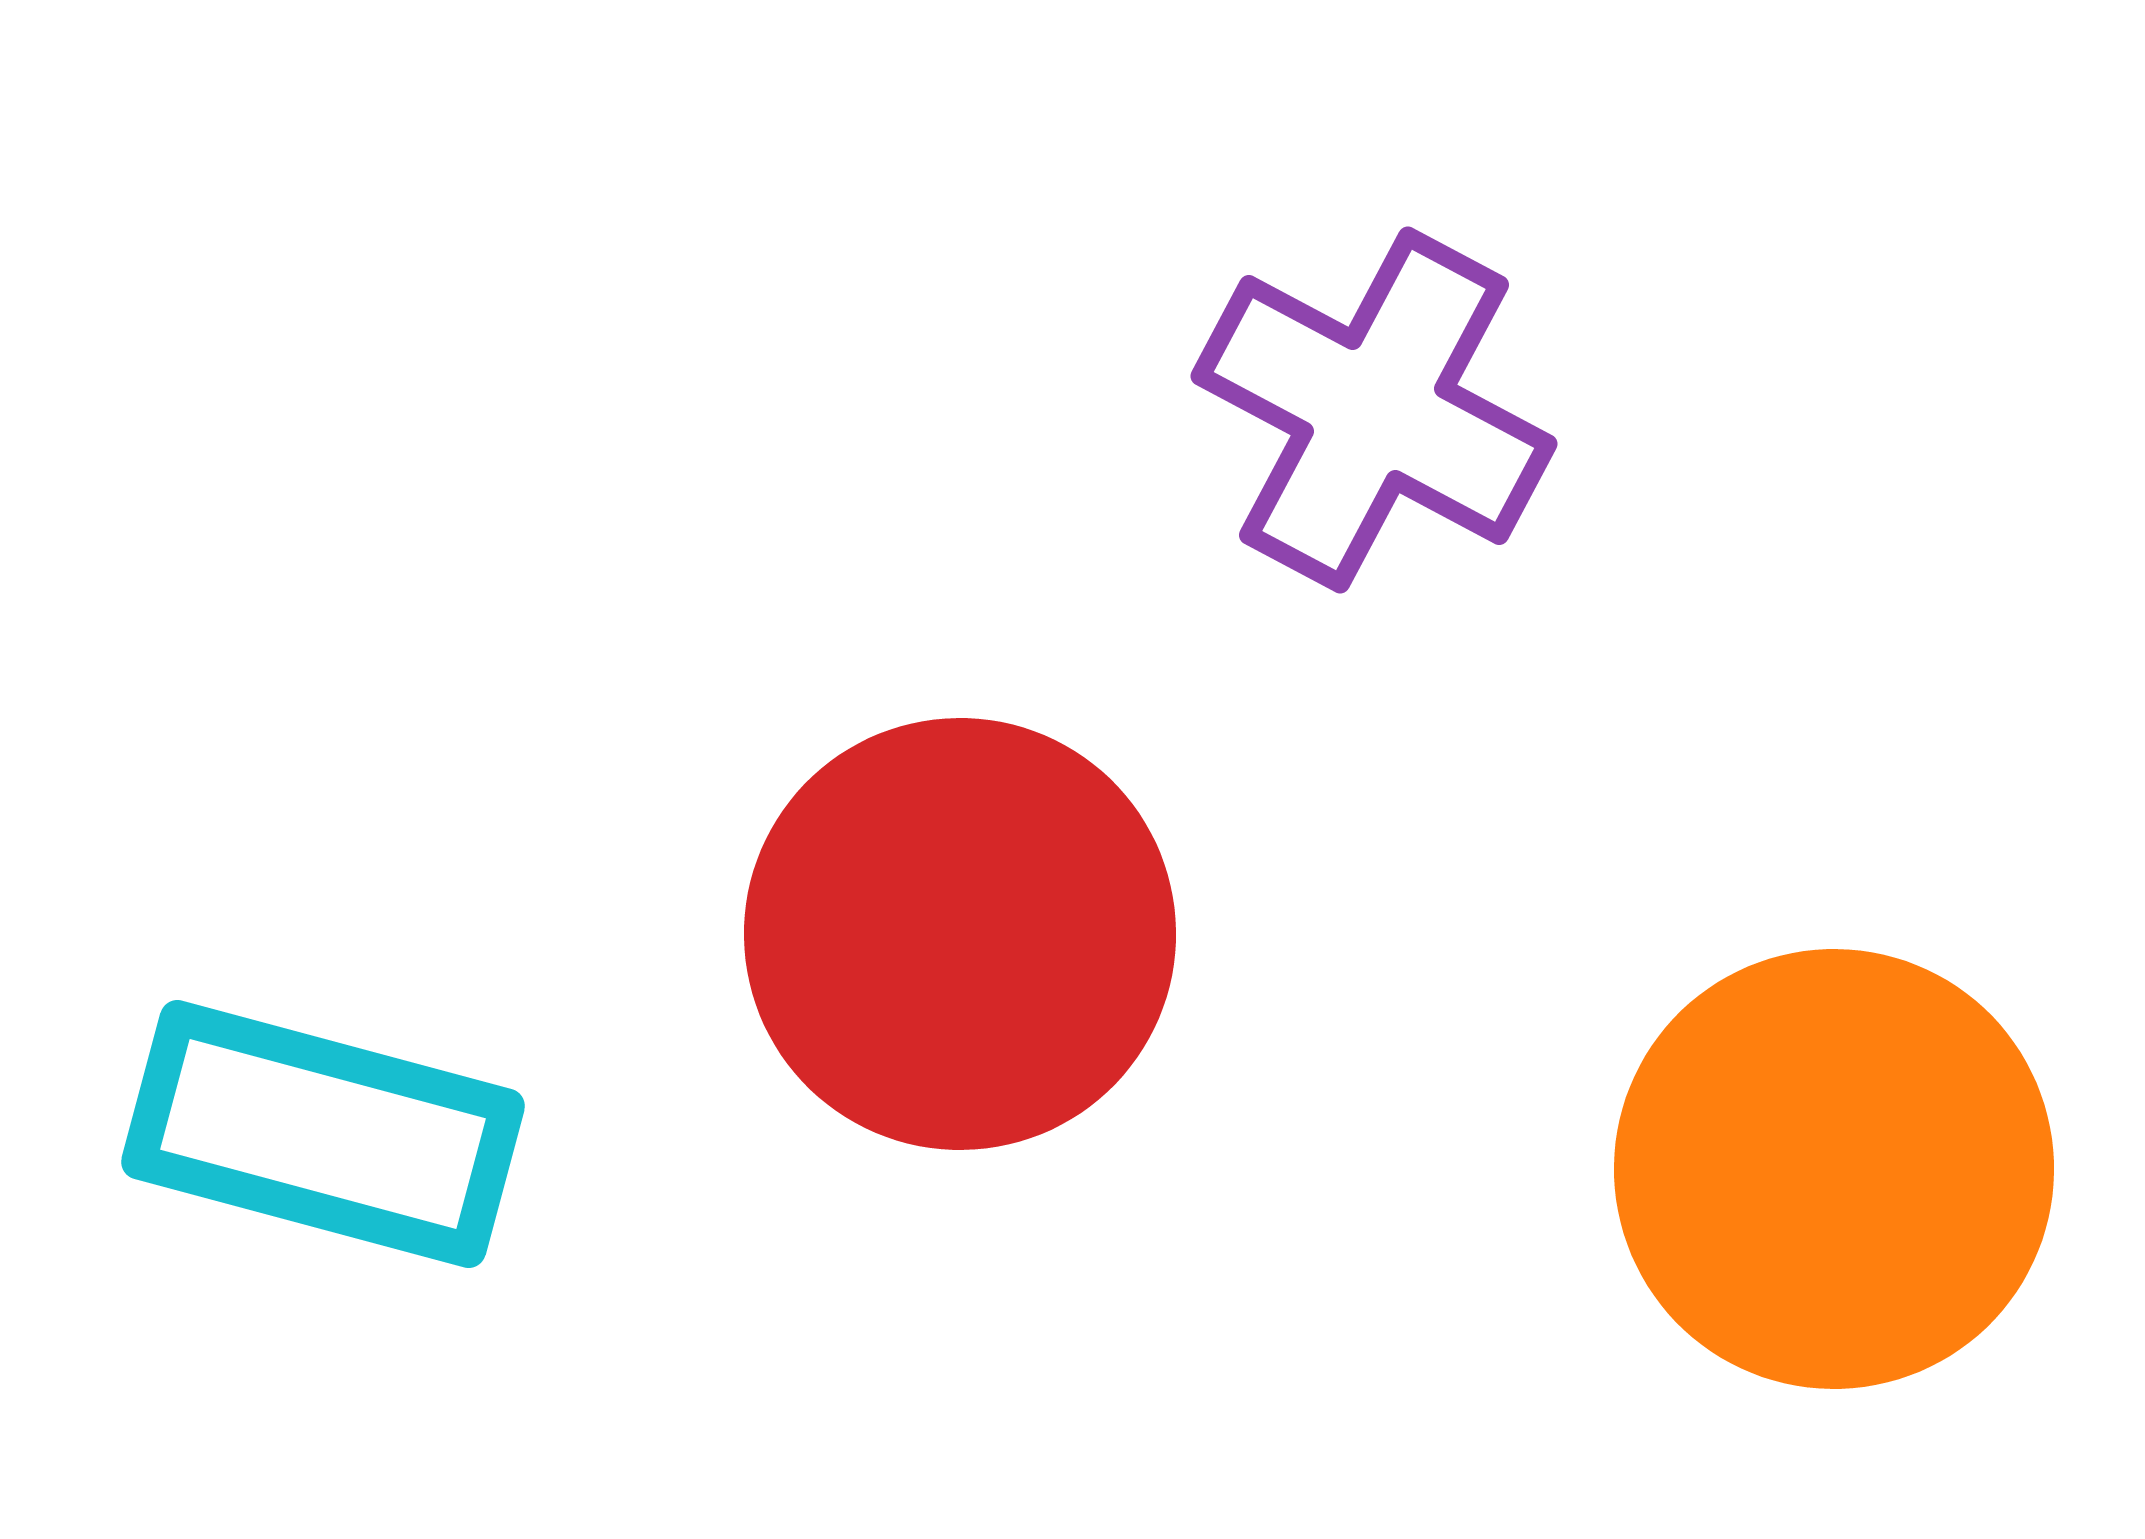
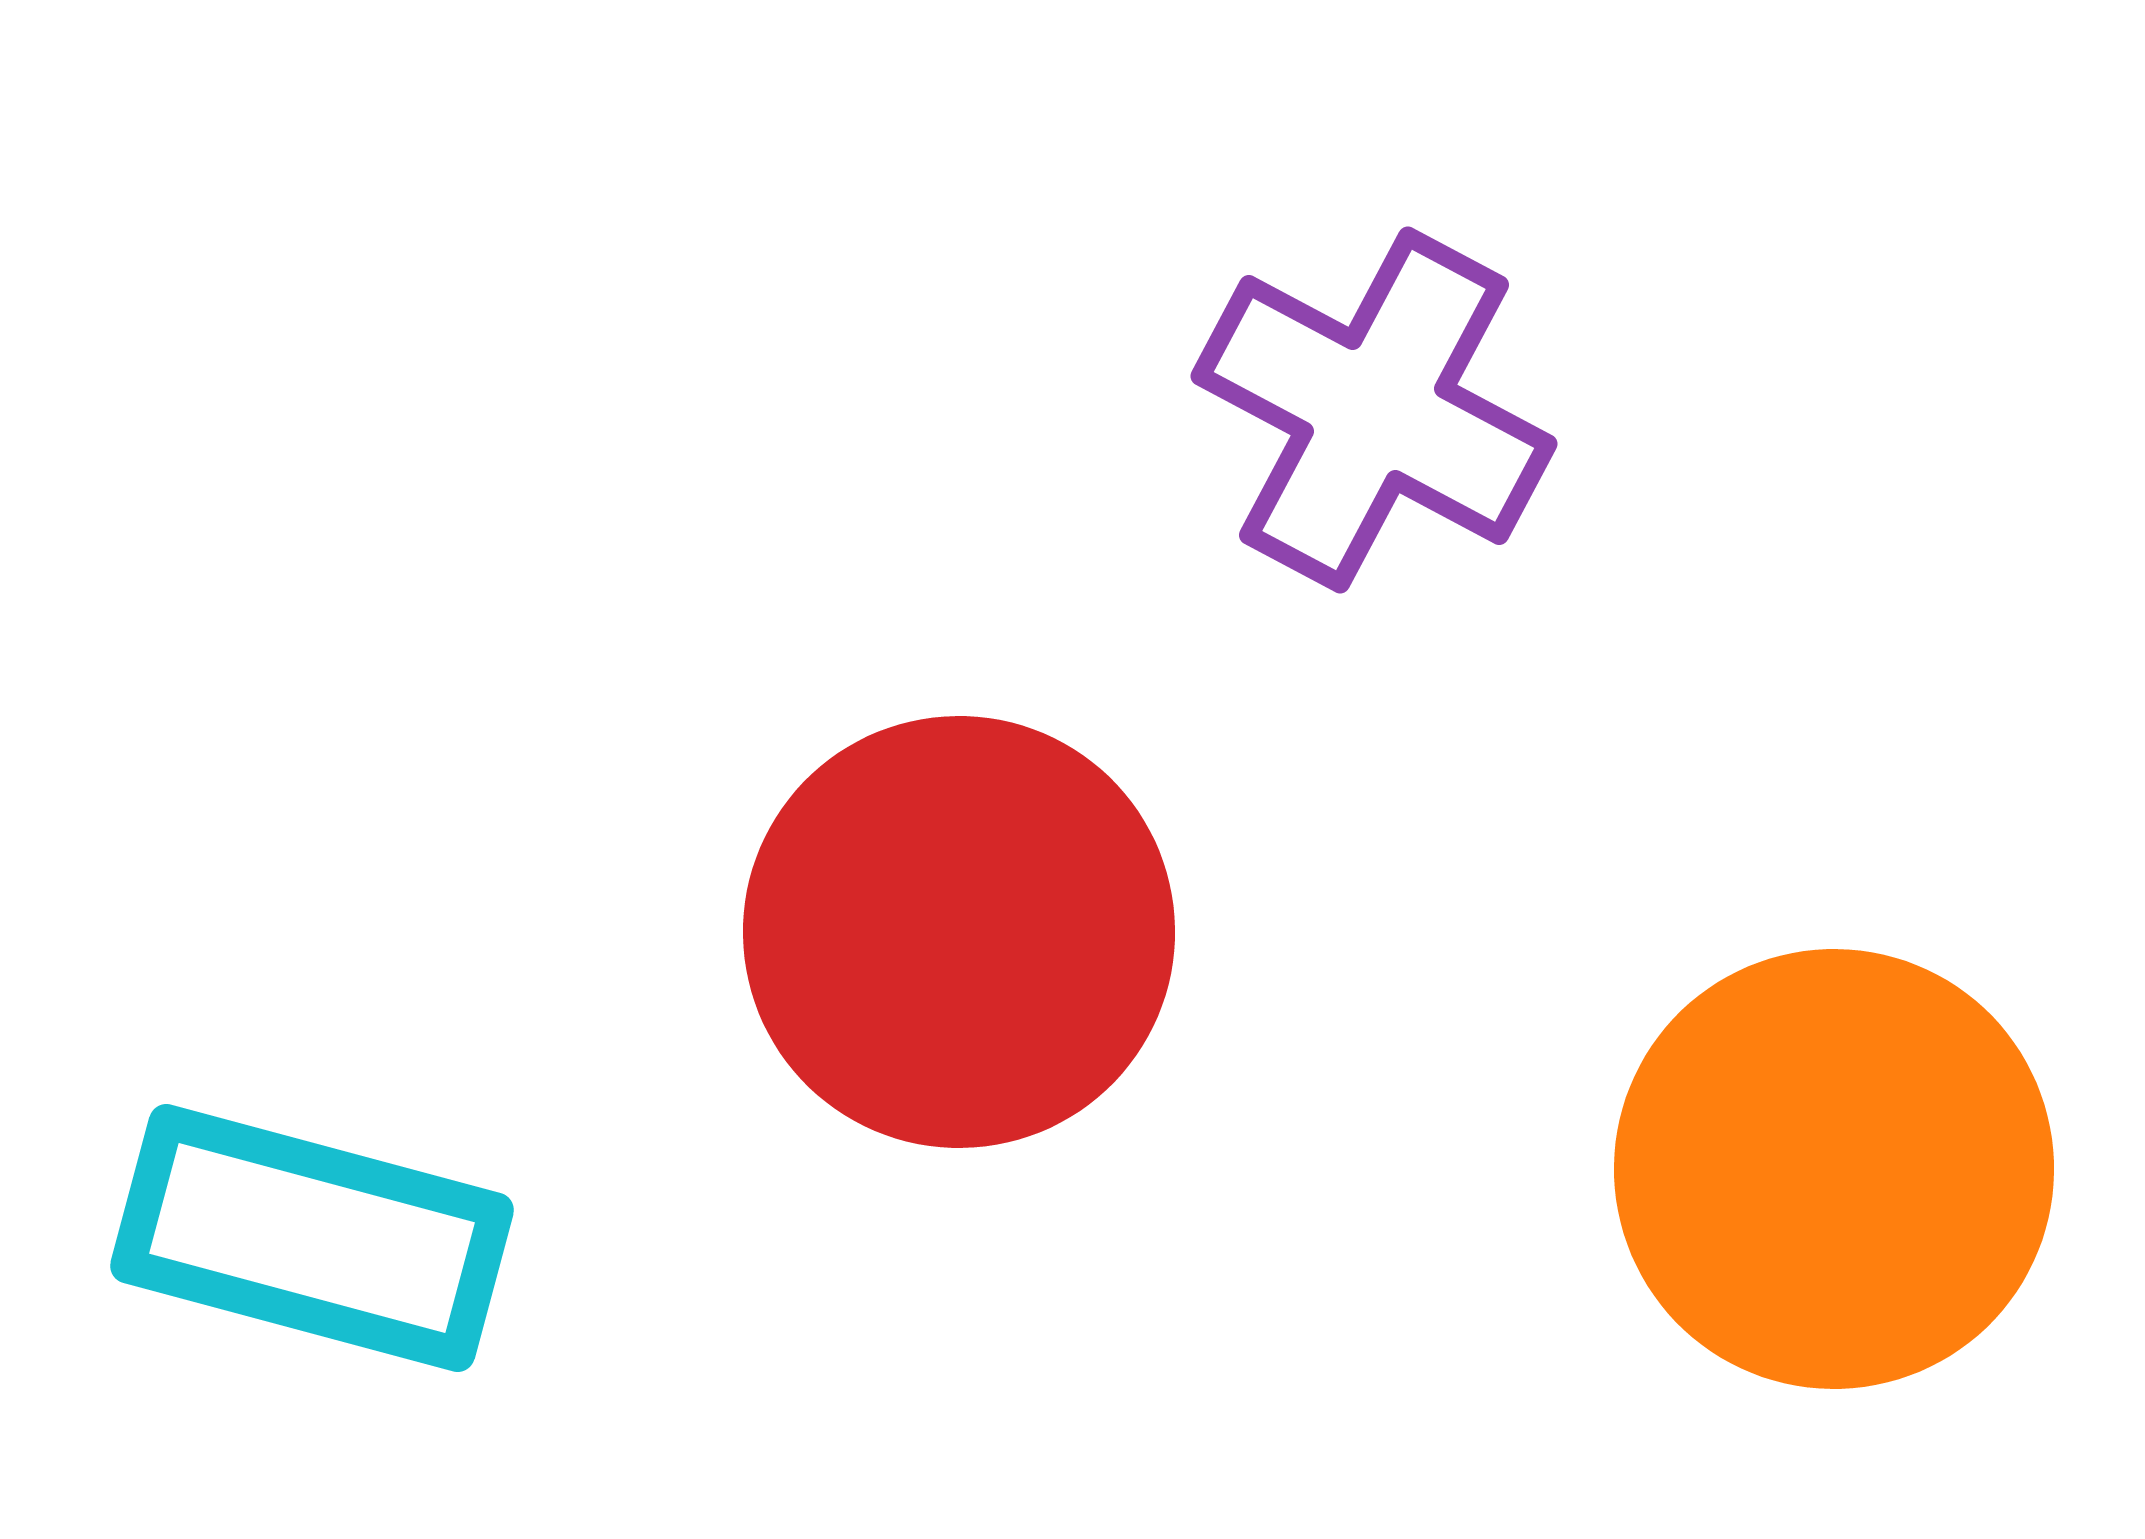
red circle: moved 1 px left, 2 px up
cyan rectangle: moved 11 px left, 104 px down
